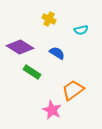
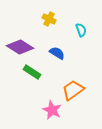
cyan semicircle: rotated 96 degrees counterclockwise
